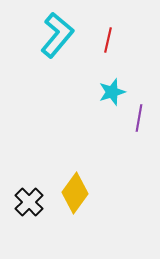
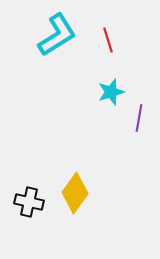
cyan L-shape: rotated 18 degrees clockwise
red line: rotated 30 degrees counterclockwise
cyan star: moved 1 px left
black cross: rotated 32 degrees counterclockwise
